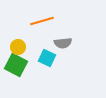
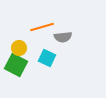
orange line: moved 6 px down
gray semicircle: moved 6 px up
yellow circle: moved 1 px right, 1 px down
